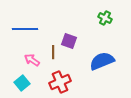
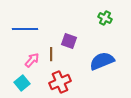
brown line: moved 2 px left, 2 px down
pink arrow: rotated 98 degrees clockwise
